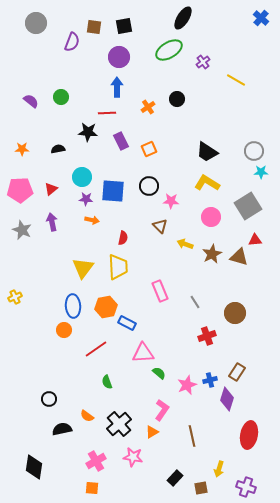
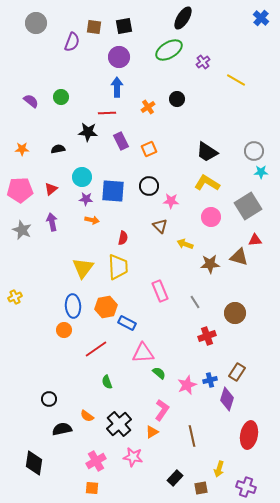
brown star at (212, 254): moved 2 px left, 10 px down; rotated 24 degrees clockwise
black diamond at (34, 467): moved 4 px up
